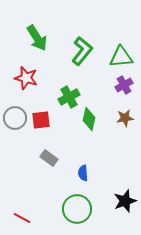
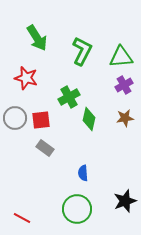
green L-shape: rotated 12 degrees counterclockwise
gray rectangle: moved 4 px left, 10 px up
